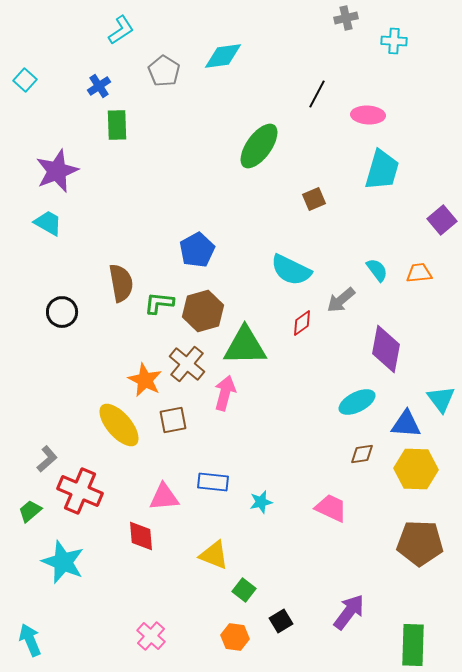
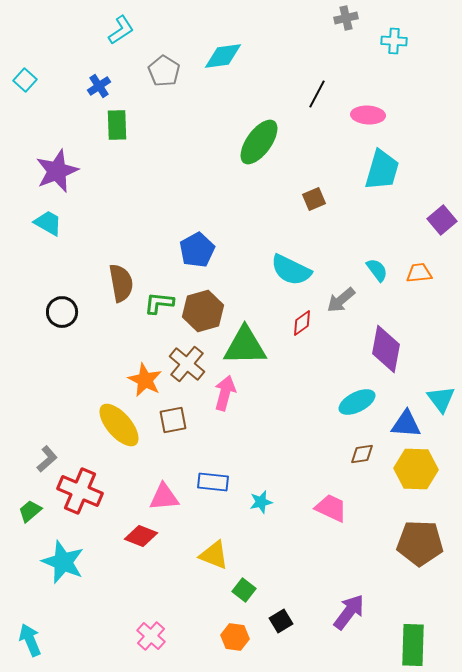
green ellipse at (259, 146): moved 4 px up
red diamond at (141, 536): rotated 64 degrees counterclockwise
